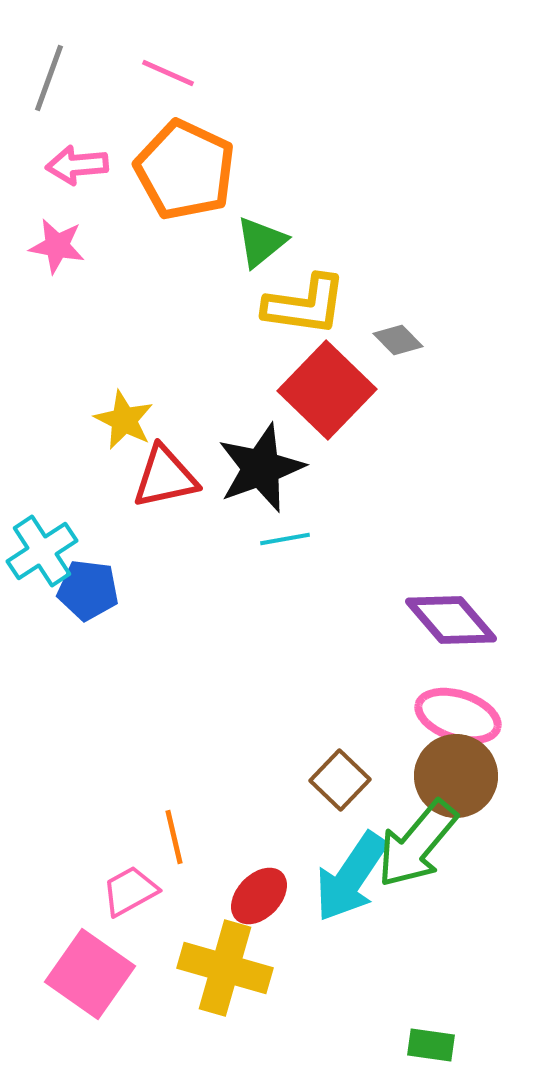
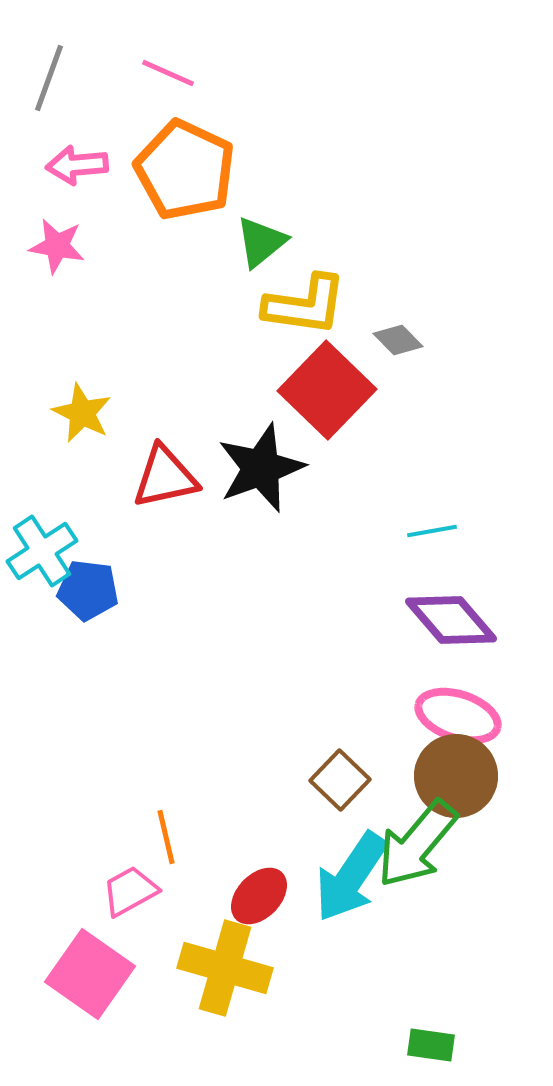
yellow star: moved 42 px left, 7 px up
cyan line: moved 147 px right, 8 px up
orange line: moved 8 px left
